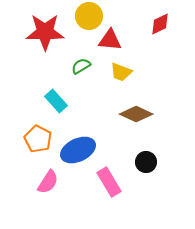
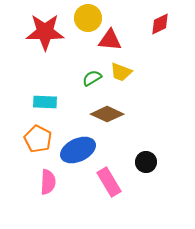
yellow circle: moved 1 px left, 2 px down
green semicircle: moved 11 px right, 12 px down
cyan rectangle: moved 11 px left, 1 px down; rotated 45 degrees counterclockwise
brown diamond: moved 29 px left
pink semicircle: rotated 30 degrees counterclockwise
